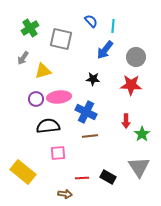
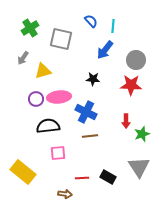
gray circle: moved 3 px down
green star: rotated 14 degrees clockwise
